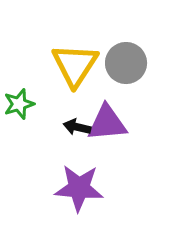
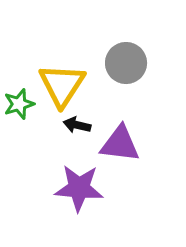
yellow triangle: moved 13 px left, 20 px down
purple triangle: moved 13 px right, 21 px down; rotated 12 degrees clockwise
black arrow: moved 2 px up
